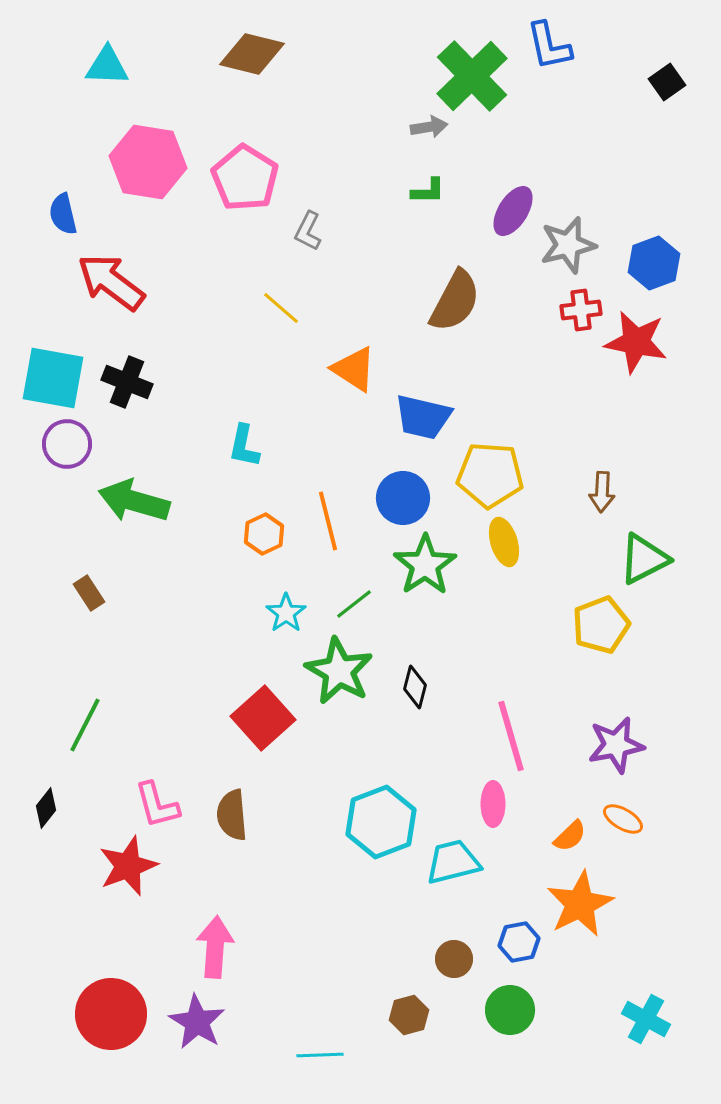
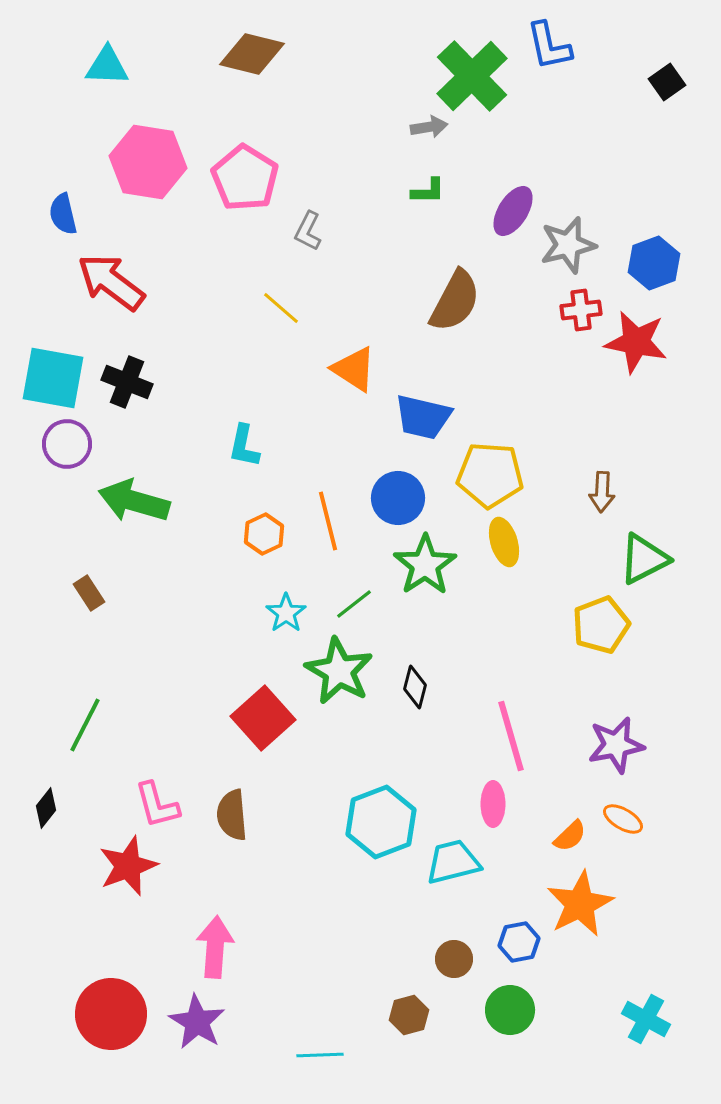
blue circle at (403, 498): moved 5 px left
